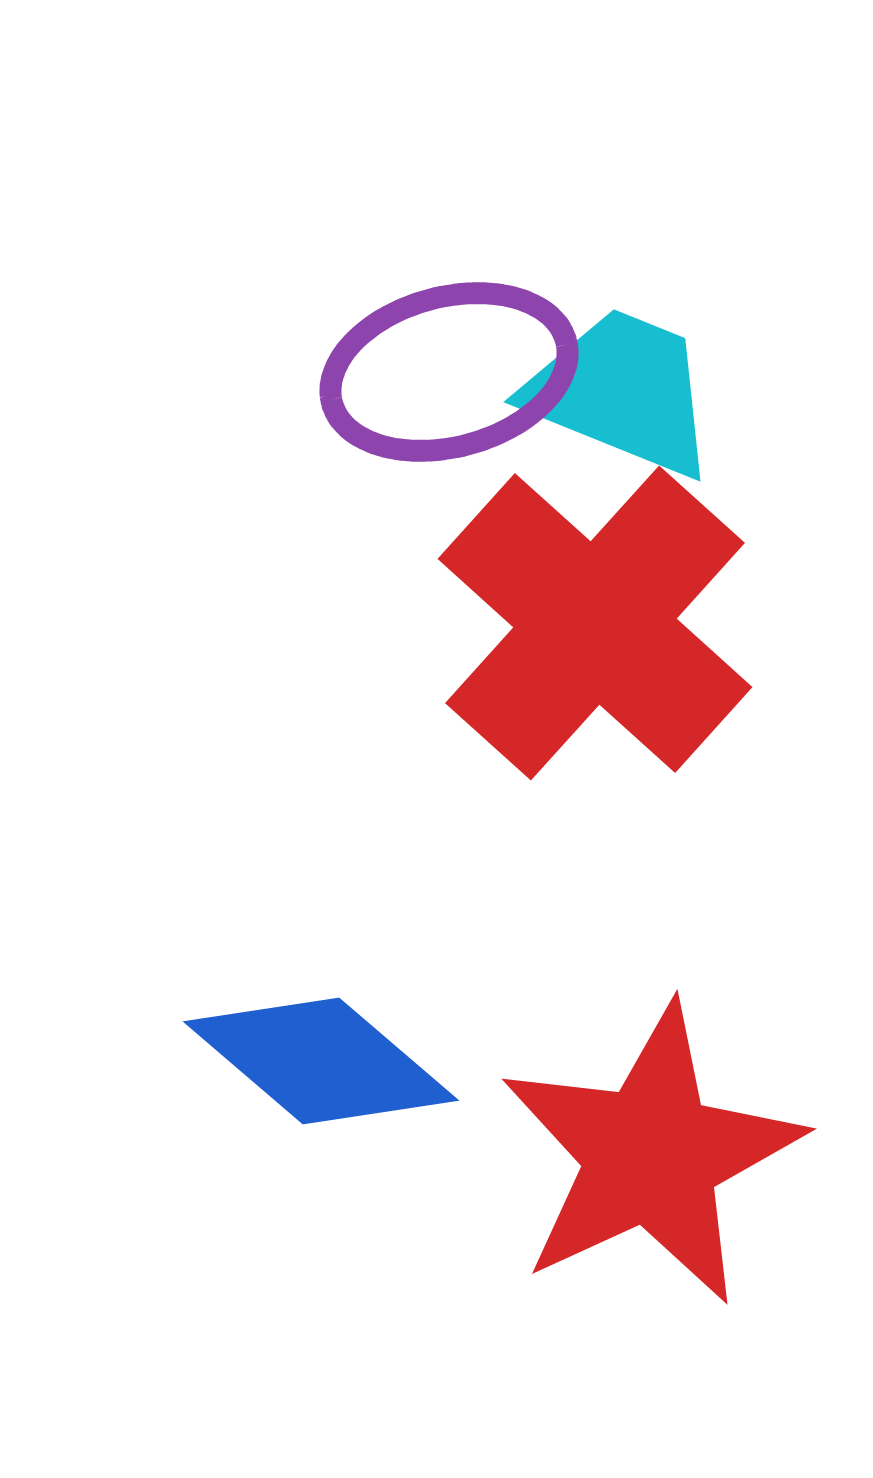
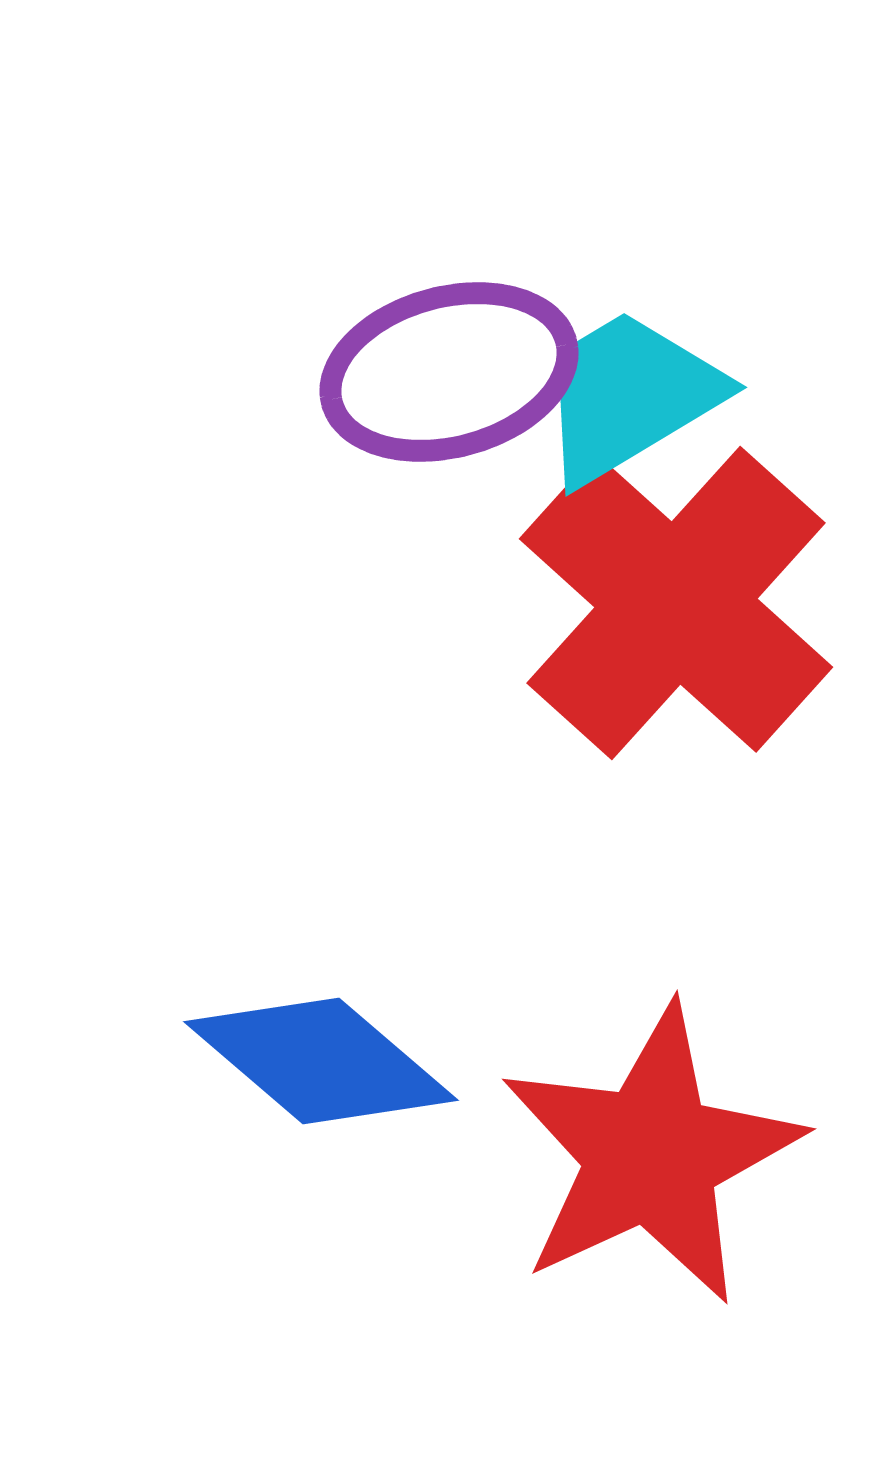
cyan trapezoid: moved 7 px right, 4 px down; rotated 53 degrees counterclockwise
red cross: moved 81 px right, 20 px up
